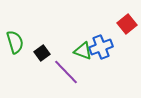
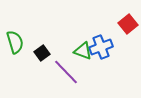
red square: moved 1 px right
